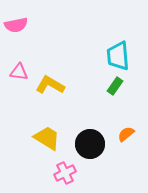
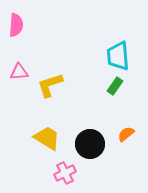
pink semicircle: rotated 75 degrees counterclockwise
pink triangle: rotated 12 degrees counterclockwise
yellow L-shape: rotated 48 degrees counterclockwise
